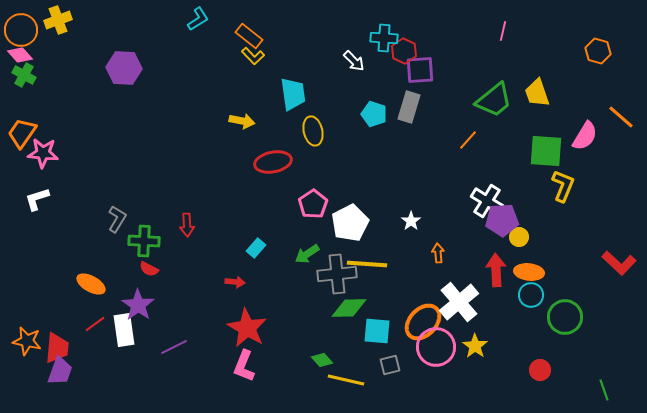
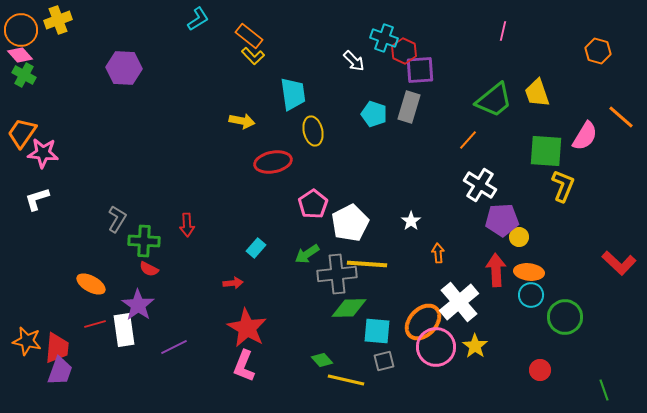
cyan cross at (384, 38): rotated 16 degrees clockwise
white cross at (487, 201): moved 7 px left, 16 px up
red arrow at (235, 282): moved 2 px left, 1 px down; rotated 12 degrees counterclockwise
red line at (95, 324): rotated 20 degrees clockwise
gray square at (390, 365): moved 6 px left, 4 px up
